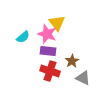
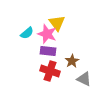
cyan semicircle: moved 4 px right, 4 px up
gray triangle: moved 1 px right, 1 px down
